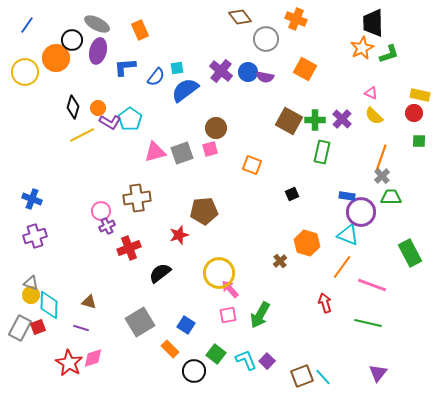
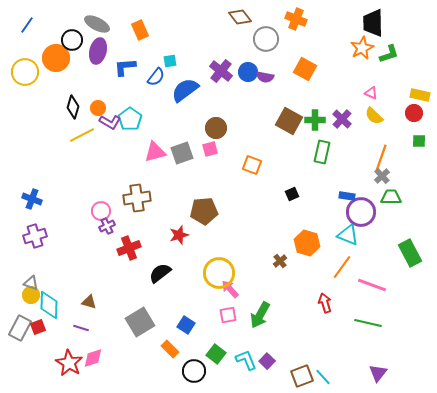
cyan square at (177, 68): moved 7 px left, 7 px up
